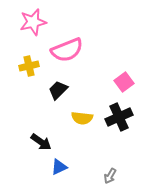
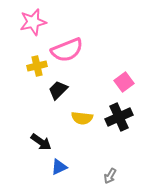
yellow cross: moved 8 px right
